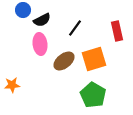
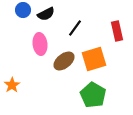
black semicircle: moved 4 px right, 6 px up
orange star: rotated 28 degrees counterclockwise
